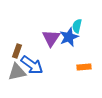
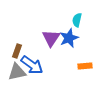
cyan semicircle: moved 6 px up
blue star: moved 1 px down
orange rectangle: moved 1 px right, 1 px up
